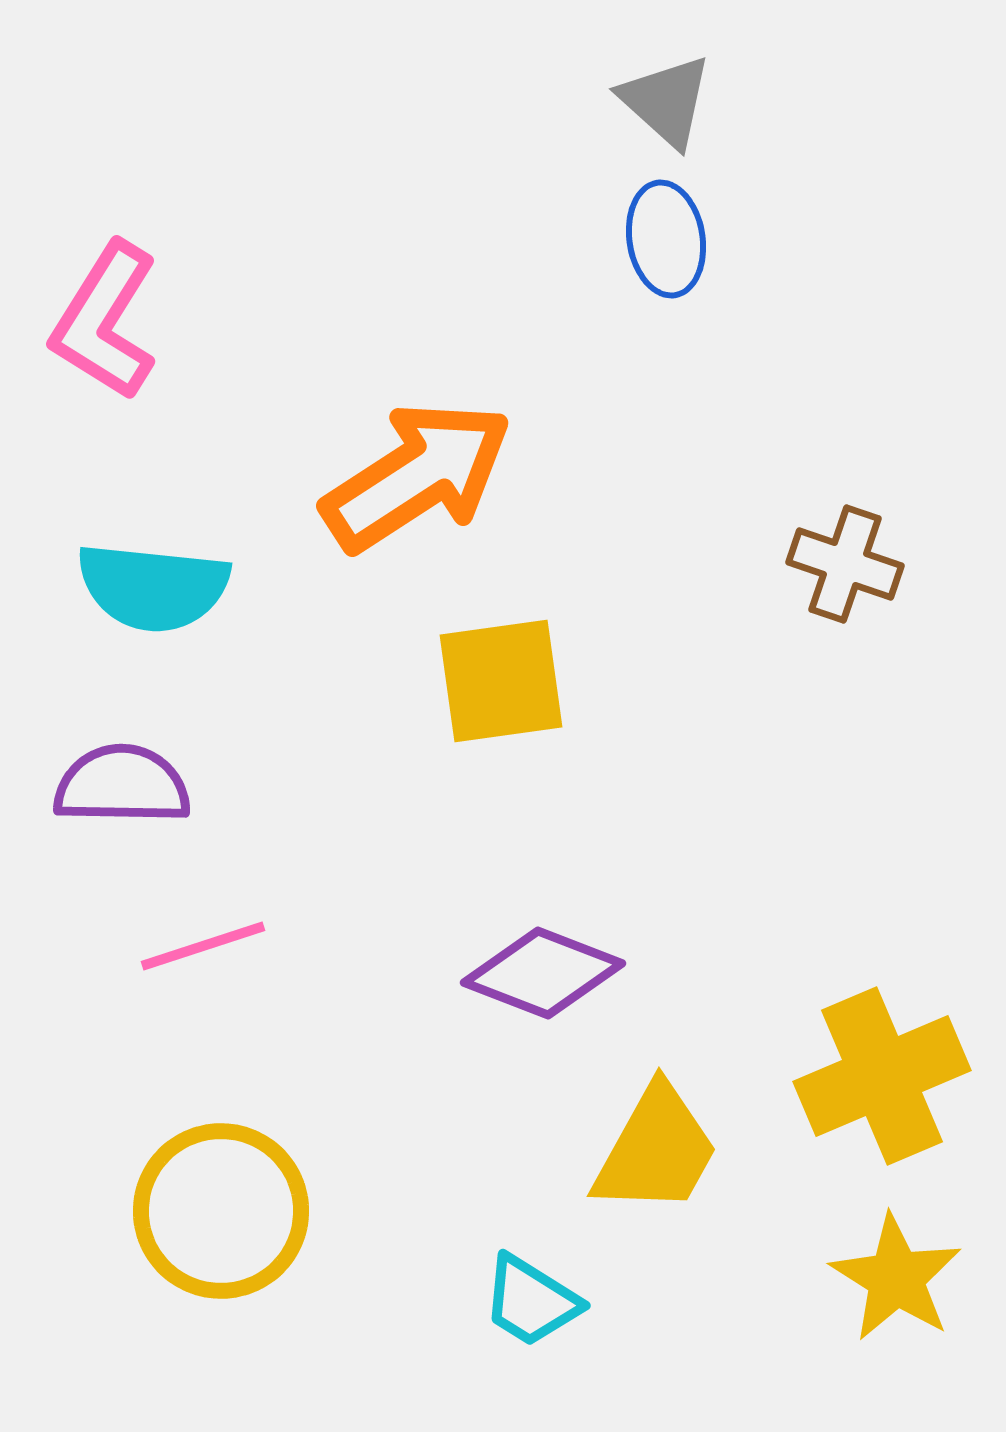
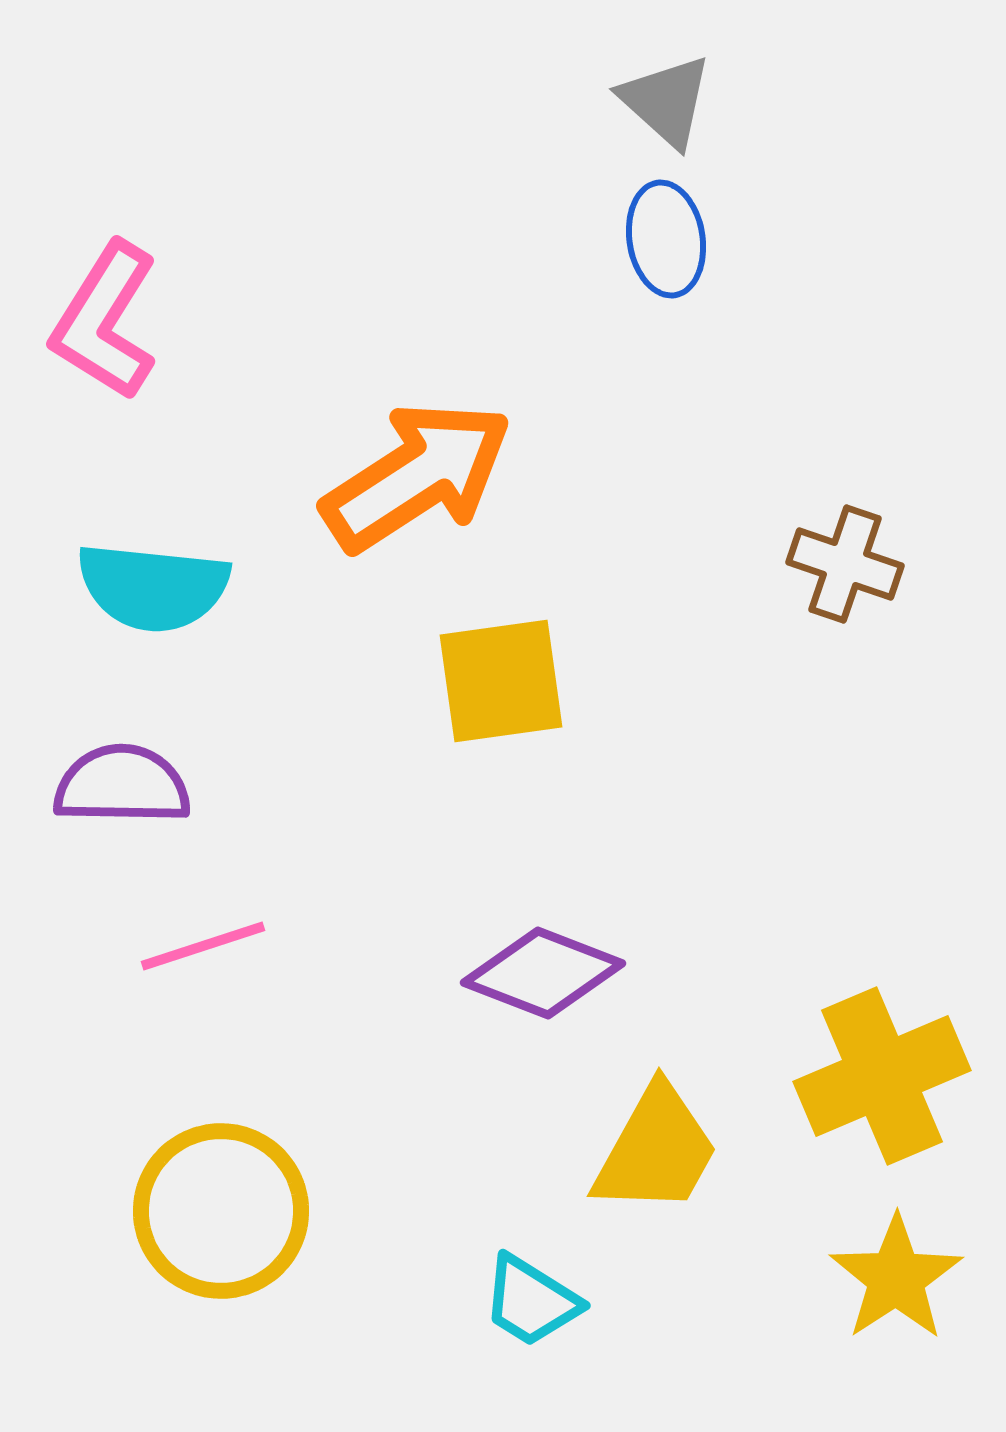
yellow star: rotated 7 degrees clockwise
